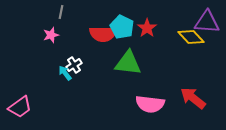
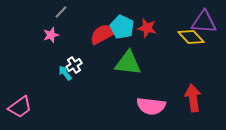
gray line: rotated 32 degrees clockwise
purple triangle: moved 3 px left
red star: rotated 24 degrees counterclockwise
red semicircle: rotated 152 degrees clockwise
red arrow: rotated 44 degrees clockwise
pink semicircle: moved 1 px right, 2 px down
